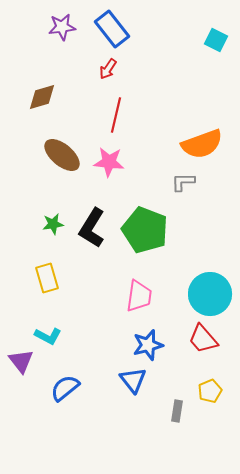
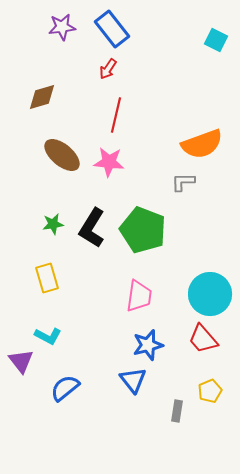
green pentagon: moved 2 px left
